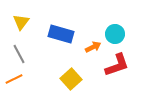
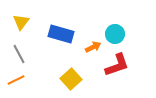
orange line: moved 2 px right, 1 px down
